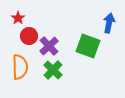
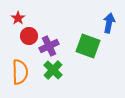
purple cross: rotated 18 degrees clockwise
orange semicircle: moved 5 px down
